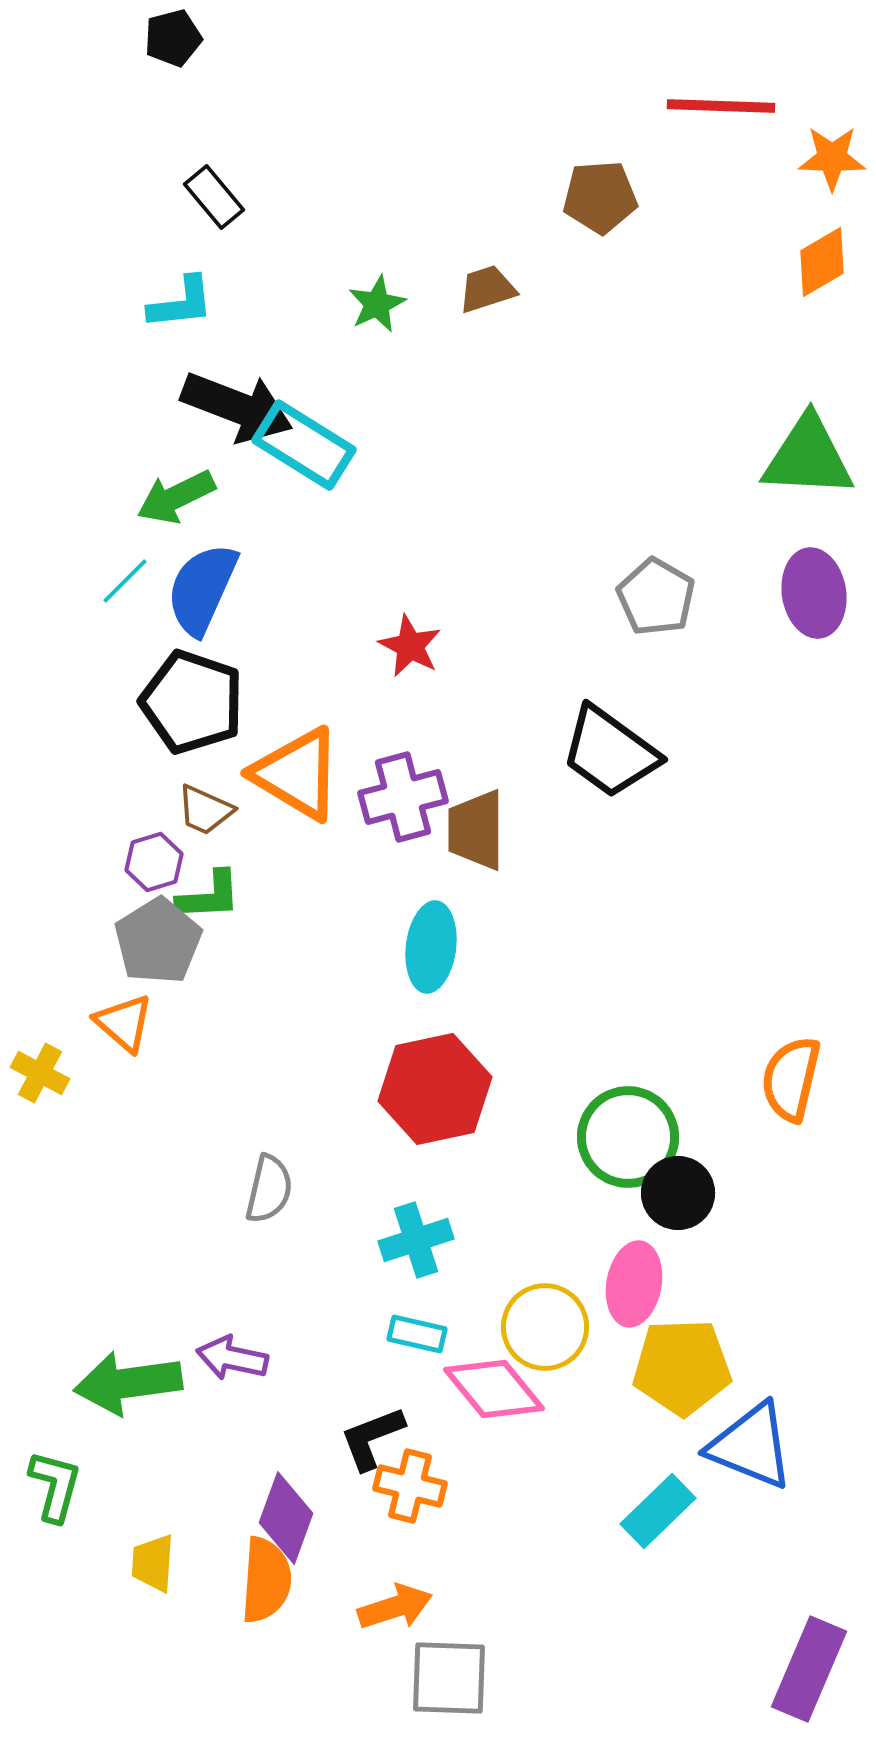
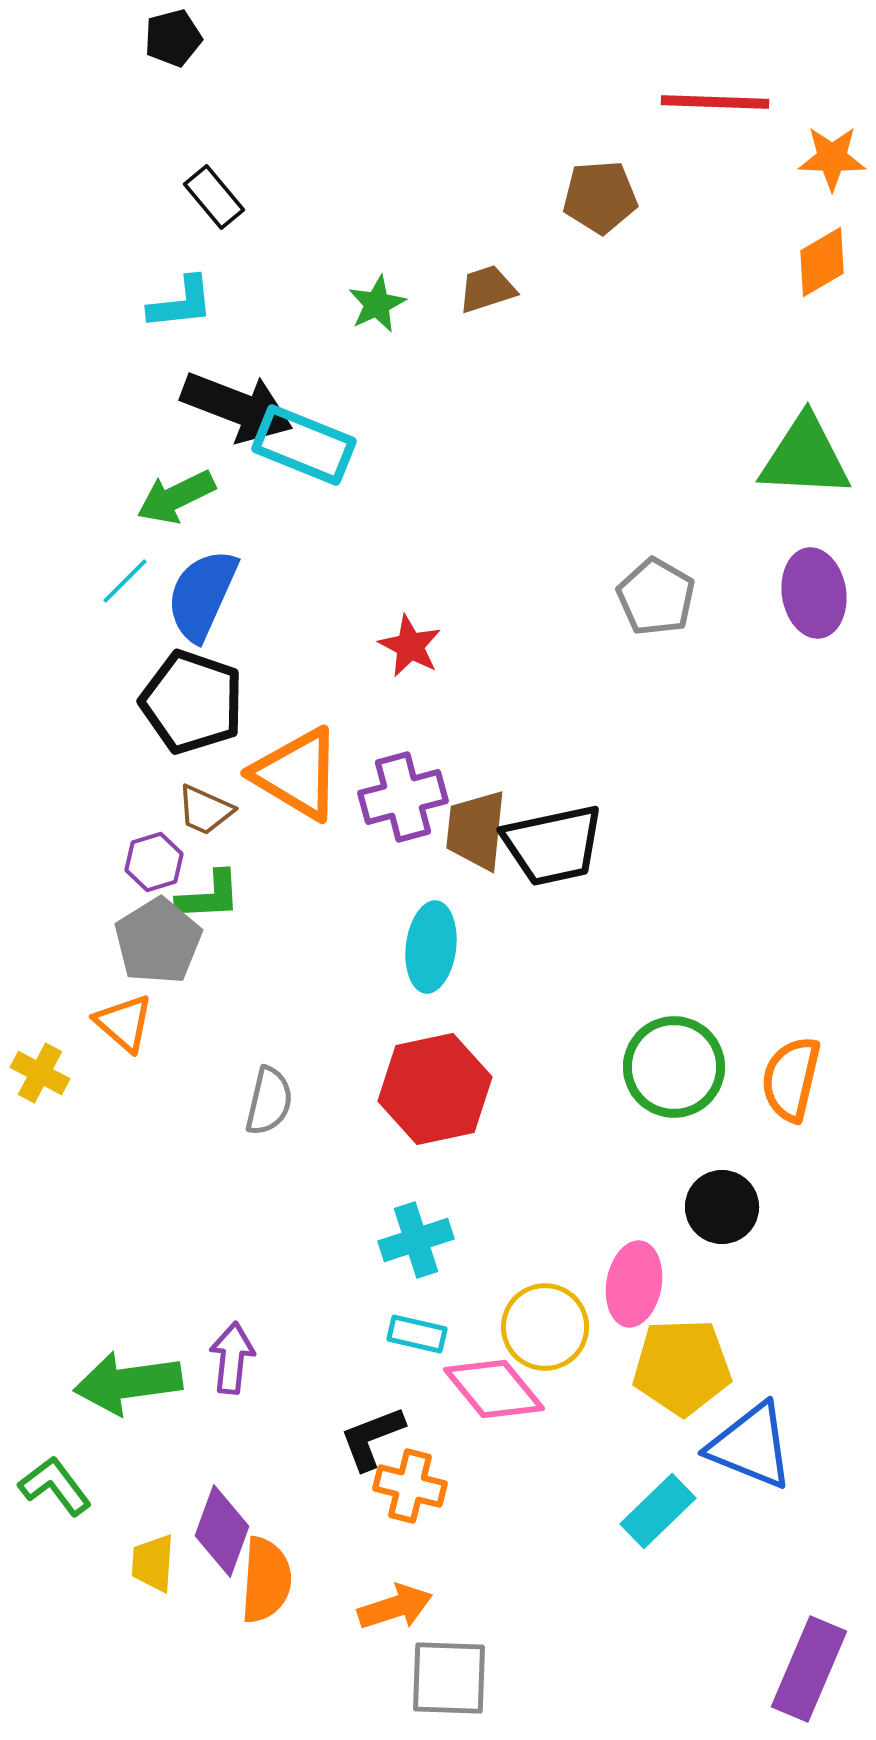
red line at (721, 106): moved 6 px left, 4 px up
cyan rectangle at (304, 445): rotated 10 degrees counterclockwise
green triangle at (808, 457): moved 3 px left
blue semicircle at (202, 589): moved 6 px down
black trapezoid at (610, 752): moved 57 px left, 93 px down; rotated 48 degrees counterclockwise
brown trapezoid at (476, 830): rotated 6 degrees clockwise
green circle at (628, 1137): moved 46 px right, 70 px up
gray semicircle at (269, 1189): moved 88 px up
black circle at (678, 1193): moved 44 px right, 14 px down
purple arrow at (232, 1358): rotated 84 degrees clockwise
green L-shape at (55, 1486): rotated 52 degrees counterclockwise
purple diamond at (286, 1518): moved 64 px left, 13 px down
